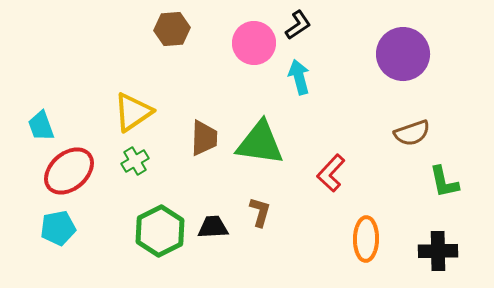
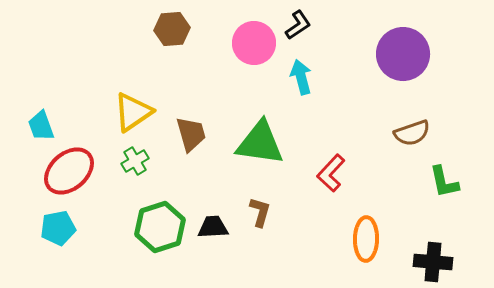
cyan arrow: moved 2 px right
brown trapezoid: moved 13 px left, 4 px up; rotated 18 degrees counterclockwise
green hexagon: moved 4 px up; rotated 9 degrees clockwise
black cross: moved 5 px left, 11 px down; rotated 6 degrees clockwise
